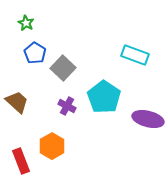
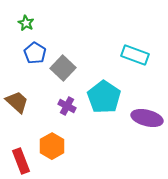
purple ellipse: moved 1 px left, 1 px up
